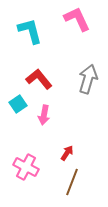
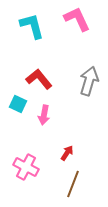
cyan L-shape: moved 2 px right, 5 px up
gray arrow: moved 1 px right, 2 px down
cyan square: rotated 30 degrees counterclockwise
brown line: moved 1 px right, 2 px down
